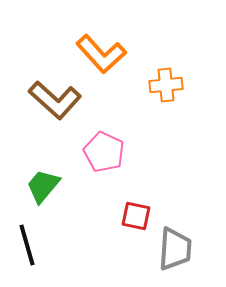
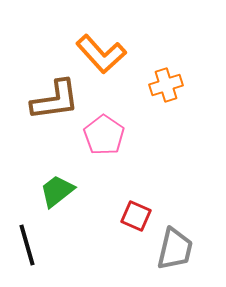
orange cross: rotated 12 degrees counterclockwise
brown L-shape: rotated 50 degrees counterclockwise
pink pentagon: moved 17 px up; rotated 9 degrees clockwise
green trapezoid: moved 14 px right, 5 px down; rotated 12 degrees clockwise
red square: rotated 12 degrees clockwise
gray trapezoid: rotated 9 degrees clockwise
